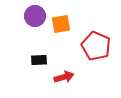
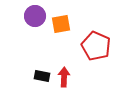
black rectangle: moved 3 px right, 16 px down; rotated 14 degrees clockwise
red arrow: rotated 72 degrees counterclockwise
